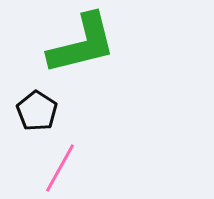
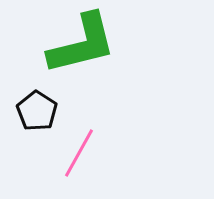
pink line: moved 19 px right, 15 px up
